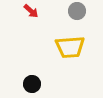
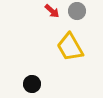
red arrow: moved 21 px right
yellow trapezoid: rotated 64 degrees clockwise
